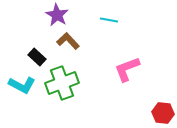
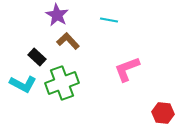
cyan L-shape: moved 1 px right, 1 px up
